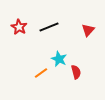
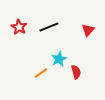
cyan star: rotated 21 degrees clockwise
